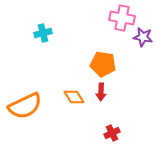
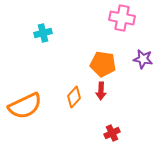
purple star: moved 22 px down
red arrow: moved 1 px up
orange diamond: rotated 75 degrees clockwise
